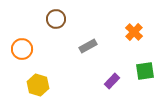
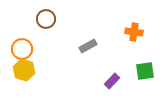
brown circle: moved 10 px left
orange cross: rotated 36 degrees counterclockwise
yellow hexagon: moved 14 px left, 15 px up
